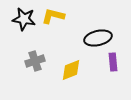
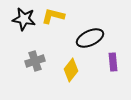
black ellipse: moved 8 px left; rotated 12 degrees counterclockwise
yellow diamond: rotated 30 degrees counterclockwise
